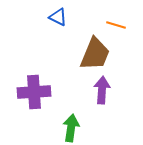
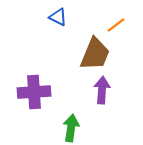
orange line: rotated 54 degrees counterclockwise
